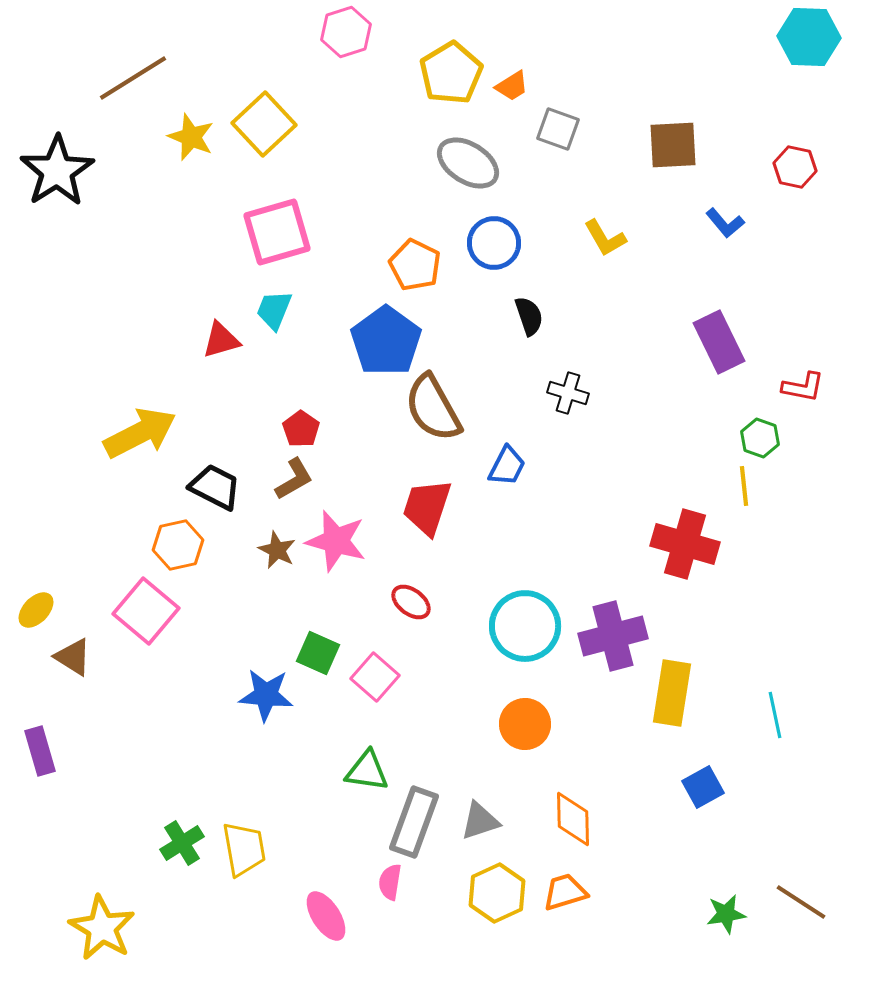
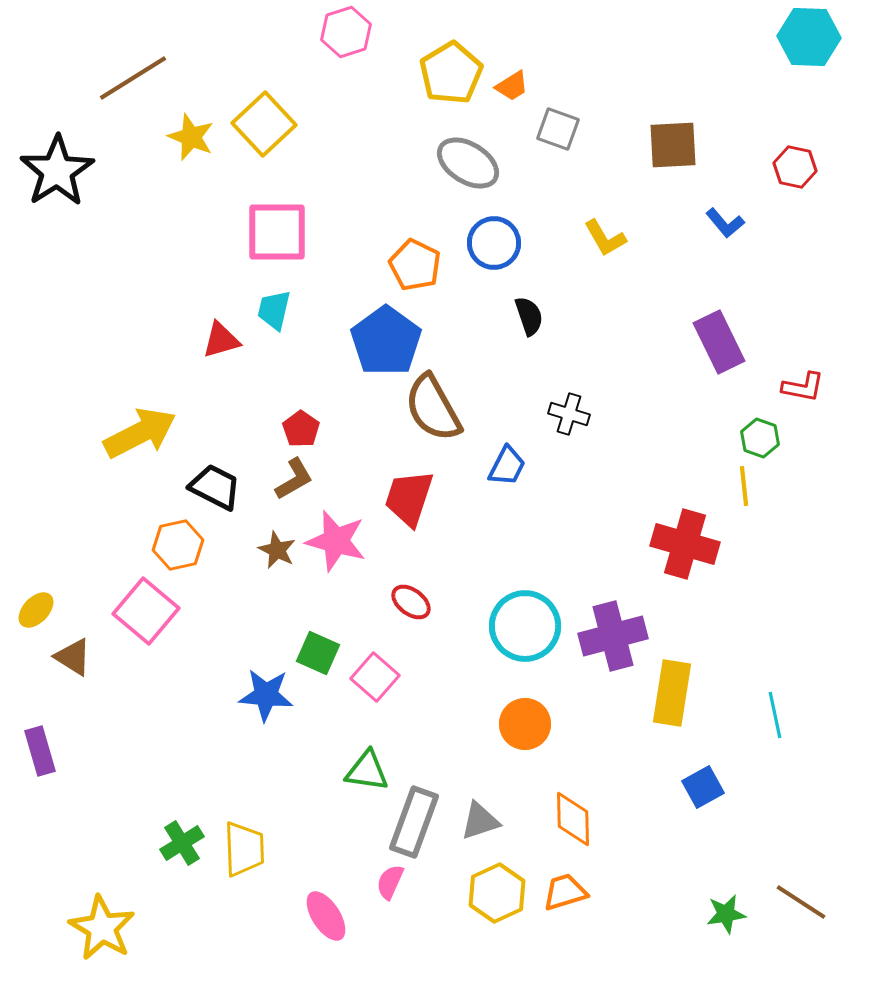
pink square at (277, 232): rotated 16 degrees clockwise
cyan trapezoid at (274, 310): rotated 9 degrees counterclockwise
black cross at (568, 393): moved 1 px right, 21 px down
red trapezoid at (427, 507): moved 18 px left, 9 px up
yellow trapezoid at (244, 849): rotated 8 degrees clockwise
pink semicircle at (390, 882): rotated 15 degrees clockwise
